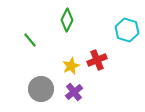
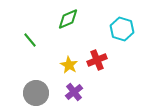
green diamond: moved 1 px right, 1 px up; rotated 40 degrees clockwise
cyan hexagon: moved 5 px left, 1 px up
yellow star: moved 2 px left, 1 px up; rotated 18 degrees counterclockwise
gray circle: moved 5 px left, 4 px down
